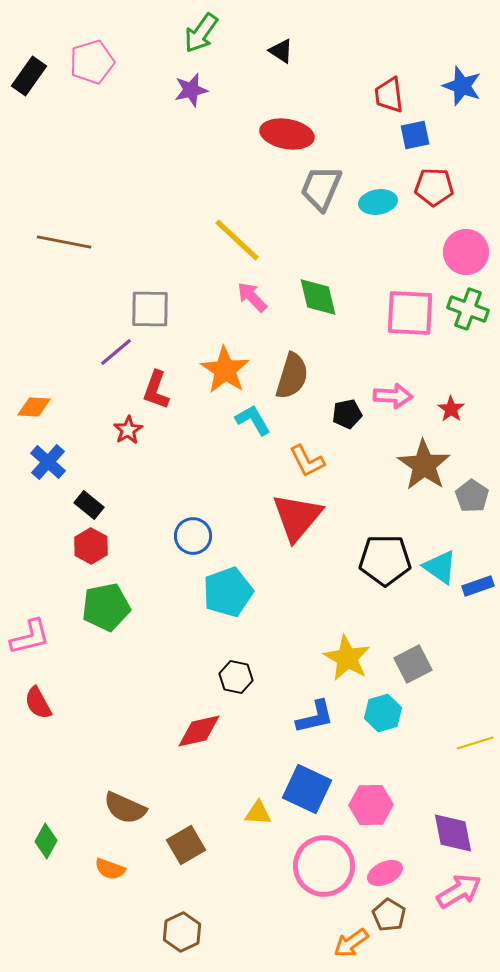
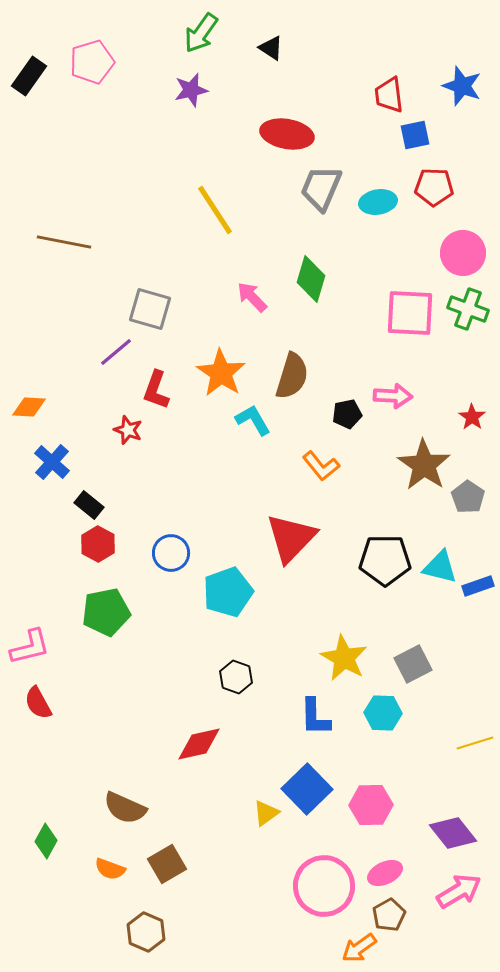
black triangle at (281, 51): moved 10 px left, 3 px up
yellow line at (237, 240): moved 22 px left, 30 px up; rotated 14 degrees clockwise
pink circle at (466, 252): moved 3 px left, 1 px down
green diamond at (318, 297): moved 7 px left, 18 px up; rotated 30 degrees clockwise
gray square at (150, 309): rotated 15 degrees clockwise
orange star at (225, 370): moved 4 px left, 3 px down
orange diamond at (34, 407): moved 5 px left
red star at (451, 409): moved 21 px right, 8 px down
red star at (128, 430): rotated 20 degrees counterclockwise
orange L-shape at (307, 461): moved 14 px right, 5 px down; rotated 12 degrees counterclockwise
blue cross at (48, 462): moved 4 px right
gray pentagon at (472, 496): moved 4 px left, 1 px down
red triangle at (297, 517): moved 6 px left, 21 px down; rotated 4 degrees clockwise
blue circle at (193, 536): moved 22 px left, 17 px down
red hexagon at (91, 546): moved 7 px right, 2 px up
cyan triangle at (440, 567): rotated 21 degrees counterclockwise
green pentagon at (106, 607): moved 5 px down
pink L-shape at (30, 637): moved 10 px down
yellow star at (347, 658): moved 3 px left
black hexagon at (236, 677): rotated 8 degrees clockwise
cyan hexagon at (383, 713): rotated 18 degrees clockwise
blue L-shape at (315, 717): rotated 102 degrees clockwise
red diamond at (199, 731): moved 13 px down
blue square at (307, 789): rotated 21 degrees clockwise
yellow triangle at (258, 813): moved 8 px right; rotated 40 degrees counterclockwise
purple diamond at (453, 833): rotated 27 degrees counterclockwise
brown square at (186, 845): moved 19 px left, 19 px down
pink circle at (324, 866): moved 20 px down
brown pentagon at (389, 915): rotated 12 degrees clockwise
brown hexagon at (182, 932): moved 36 px left; rotated 12 degrees counterclockwise
orange arrow at (351, 943): moved 8 px right, 5 px down
